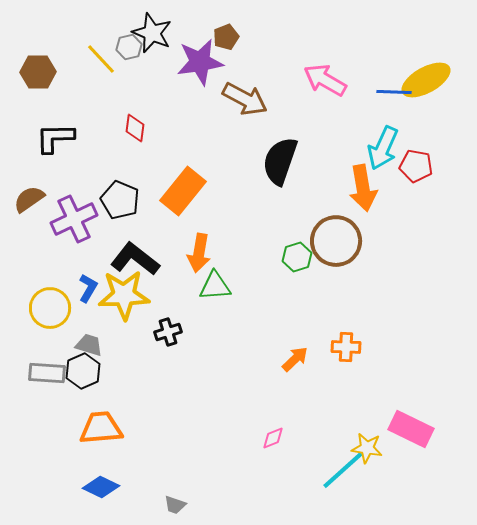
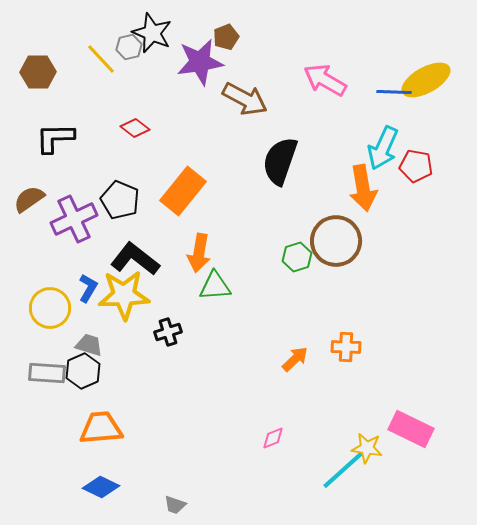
red diamond at (135, 128): rotated 60 degrees counterclockwise
